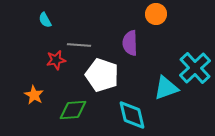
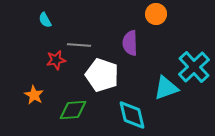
cyan cross: moved 1 px left, 1 px up
